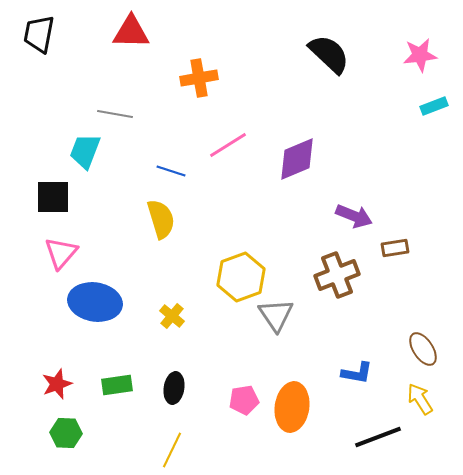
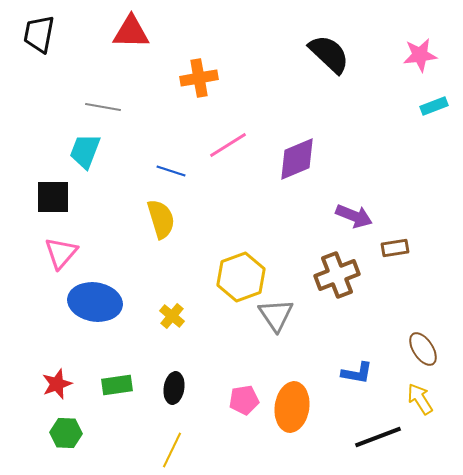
gray line: moved 12 px left, 7 px up
